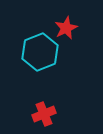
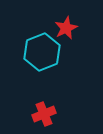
cyan hexagon: moved 2 px right
